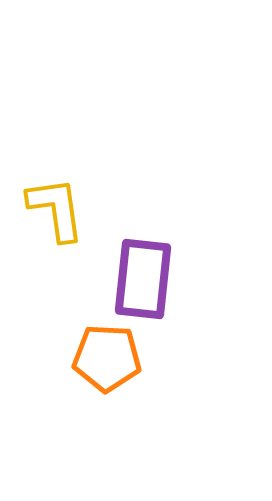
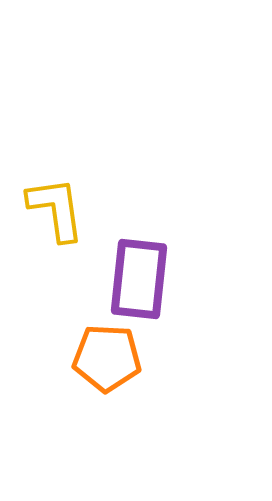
purple rectangle: moved 4 px left
